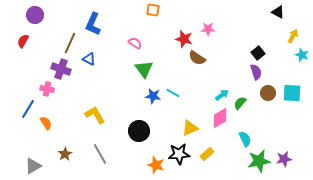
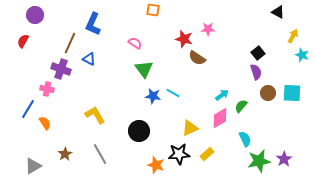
green semicircle: moved 1 px right, 3 px down
orange semicircle: moved 1 px left
purple star: rotated 21 degrees counterclockwise
